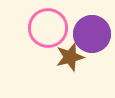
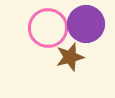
purple circle: moved 6 px left, 10 px up
